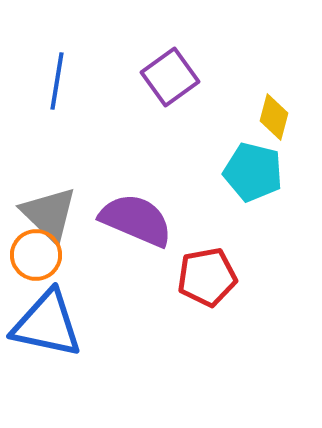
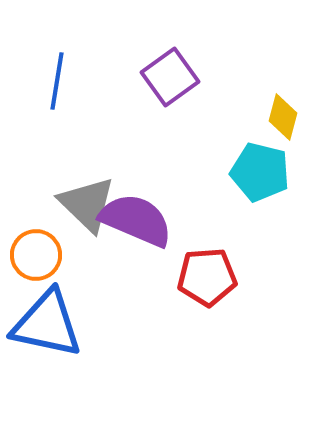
yellow diamond: moved 9 px right
cyan pentagon: moved 7 px right
gray triangle: moved 38 px right, 10 px up
red pentagon: rotated 6 degrees clockwise
